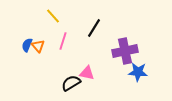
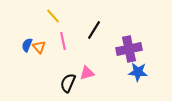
black line: moved 2 px down
pink line: rotated 30 degrees counterclockwise
orange triangle: moved 1 px right, 1 px down
purple cross: moved 4 px right, 2 px up
pink triangle: rotated 28 degrees counterclockwise
black semicircle: moved 3 px left; rotated 36 degrees counterclockwise
